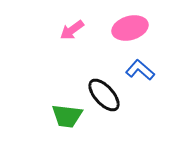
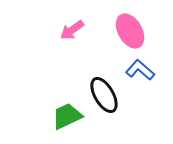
pink ellipse: moved 3 px down; rotated 76 degrees clockwise
black ellipse: rotated 12 degrees clockwise
green trapezoid: rotated 148 degrees clockwise
